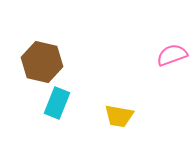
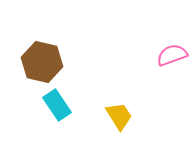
cyan rectangle: moved 2 px down; rotated 56 degrees counterclockwise
yellow trapezoid: rotated 132 degrees counterclockwise
